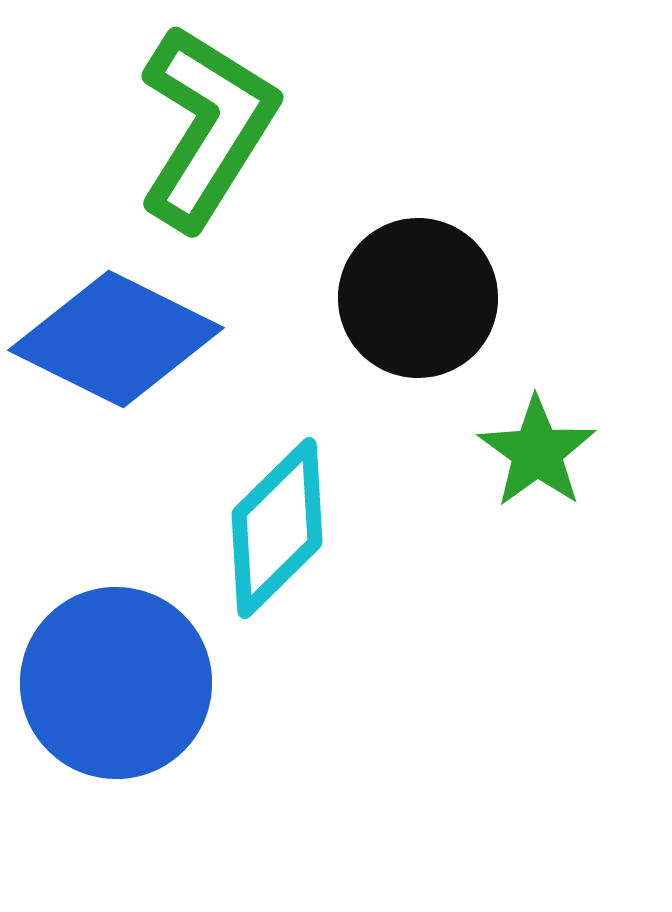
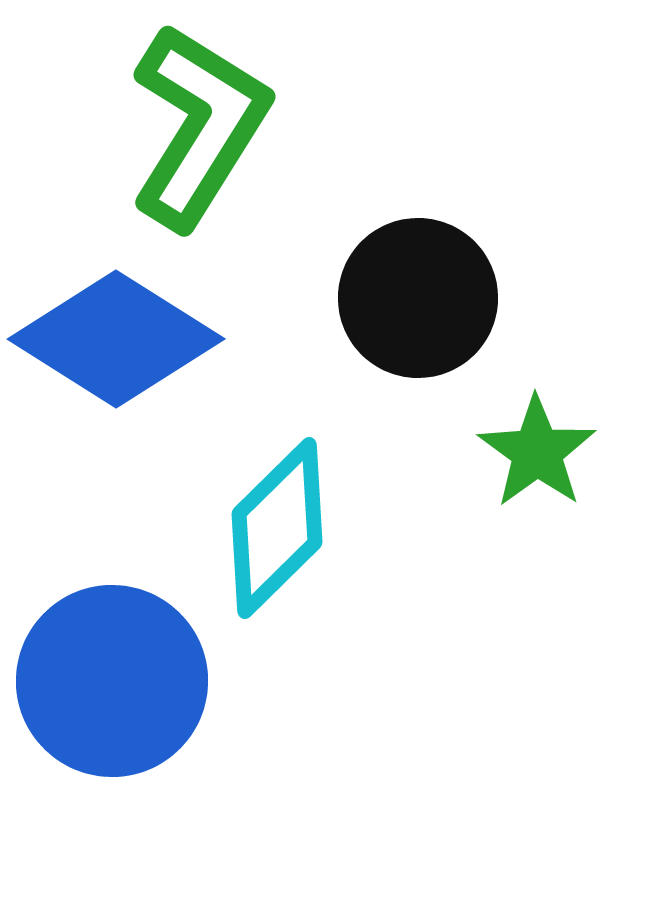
green L-shape: moved 8 px left, 1 px up
blue diamond: rotated 6 degrees clockwise
blue circle: moved 4 px left, 2 px up
